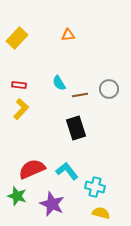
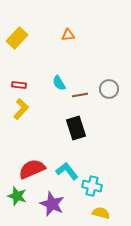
cyan cross: moved 3 px left, 1 px up
